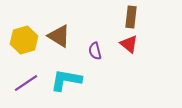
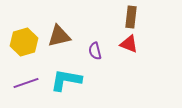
brown triangle: rotated 45 degrees counterclockwise
yellow hexagon: moved 2 px down
red triangle: rotated 18 degrees counterclockwise
purple line: rotated 15 degrees clockwise
